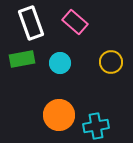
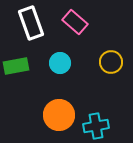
green rectangle: moved 6 px left, 7 px down
